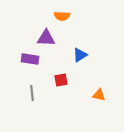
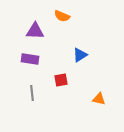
orange semicircle: rotated 21 degrees clockwise
purple triangle: moved 11 px left, 7 px up
orange triangle: moved 4 px down
